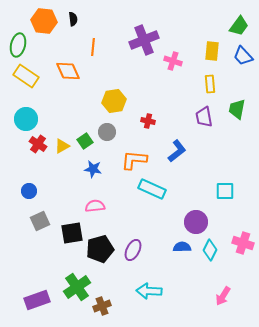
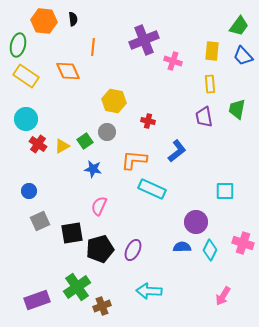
yellow hexagon at (114, 101): rotated 20 degrees clockwise
pink semicircle at (95, 206): moved 4 px right; rotated 60 degrees counterclockwise
